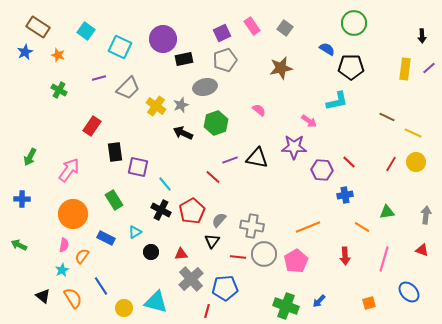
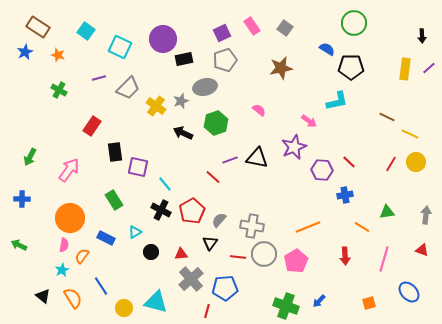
gray star at (181, 105): moved 4 px up
yellow line at (413, 133): moved 3 px left, 1 px down
purple star at (294, 147): rotated 25 degrees counterclockwise
orange circle at (73, 214): moved 3 px left, 4 px down
black triangle at (212, 241): moved 2 px left, 2 px down
